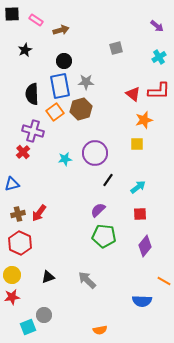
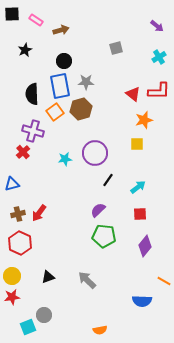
yellow circle: moved 1 px down
